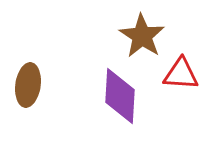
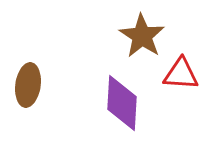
purple diamond: moved 2 px right, 7 px down
